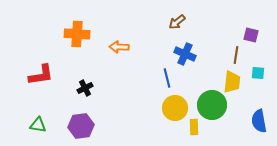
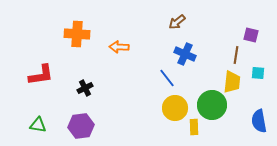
blue line: rotated 24 degrees counterclockwise
